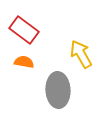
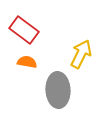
yellow arrow: rotated 56 degrees clockwise
orange semicircle: moved 3 px right
